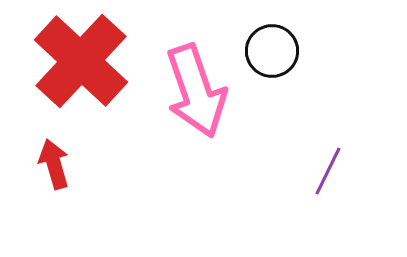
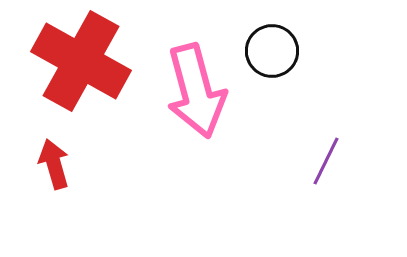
red cross: rotated 14 degrees counterclockwise
pink arrow: rotated 4 degrees clockwise
purple line: moved 2 px left, 10 px up
